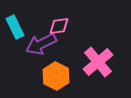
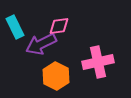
pink cross: rotated 28 degrees clockwise
